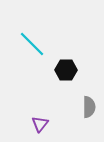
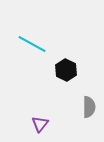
cyan line: rotated 16 degrees counterclockwise
black hexagon: rotated 25 degrees clockwise
